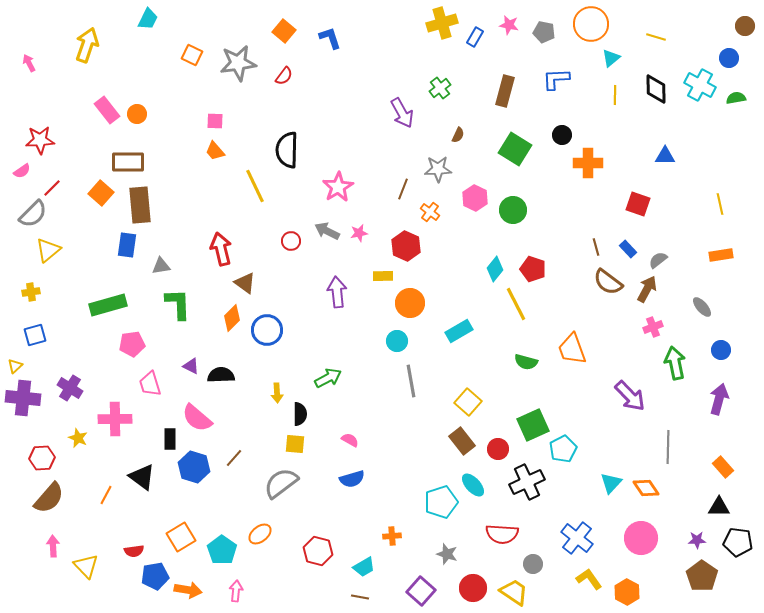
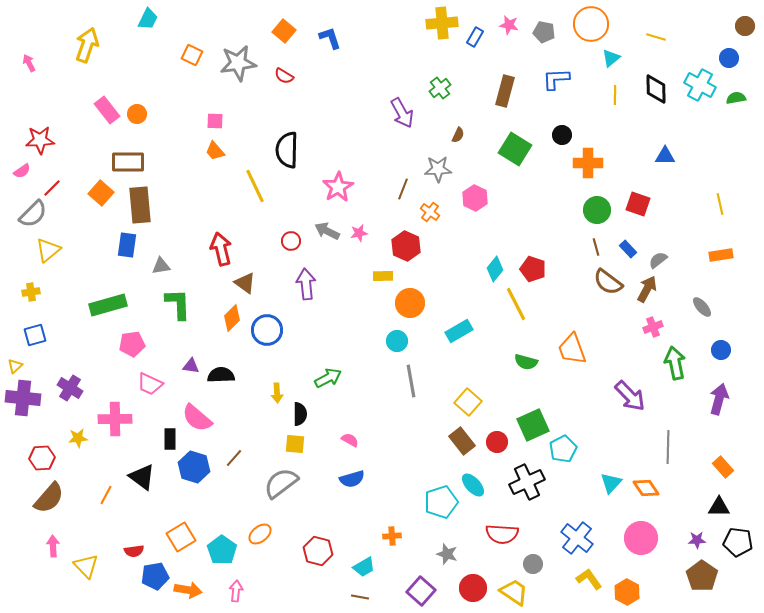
yellow cross at (442, 23): rotated 12 degrees clockwise
red semicircle at (284, 76): rotated 84 degrees clockwise
green circle at (513, 210): moved 84 px right
purple arrow at (337, 292): moved 31 px left, 8 px up
purple triangle at (191, 366): rotated 18 degrees counterclockwise
pink trapezoid at (150, 384): rotated 48 degrees counterclockwise
yellow star at (78, 438): rotated 30 degrees counterclockwise
red circle at (498, 449): moved 1 px left, 7 px up
